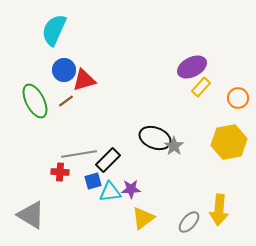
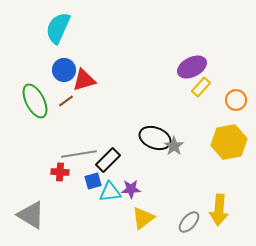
cyan semicircle: moved 4 px right, 2 px up
orange circle: moved 2 px left, 2 px down
